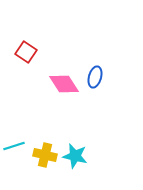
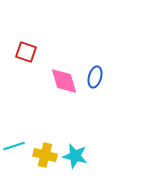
red square: rotated 15 degrees counterclockwise
pink diamond: moved 3 px up; rotated 16 degrees clockwise
